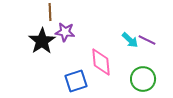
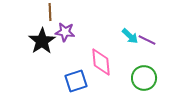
cyan arrow: moved 4 px up
green circle: moved 1 px right, 1 px up
